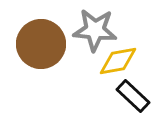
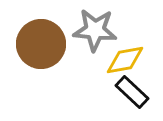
yellow diamond: moved 7 px right, 1 px up
black rectangle: moved 1 px left, 4 px up
